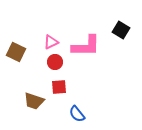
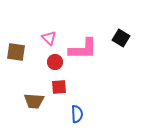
black square: moved 8 px down
pink triangle: moved 2 px left, 4 px up; rotated 49 degrees counterclockwise
pink L-shape: moved 3 px left, 3 px down
brown square: rotated 18 degrees counterclockwise
brown trapezoid: rotated 15 degrees counterclockwise
blue semicircle: rotated 144 degrees counterclockwise
